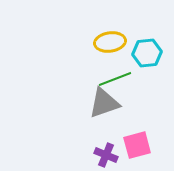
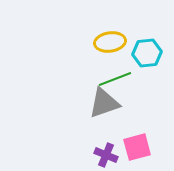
pink square: moved 2 px down
